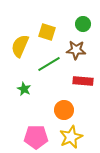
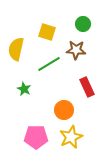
yellow semicircle: moved 4 px left, 3 px down; rotated 10 degrees counterclockwise
red rectangle: moved 4 px right, 6 px down; rotated 60 degrees clockwise
